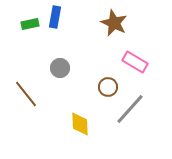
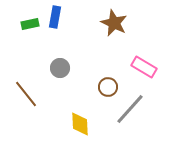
pink rectangle: moved 9 px right, 5 px down
